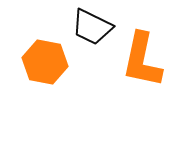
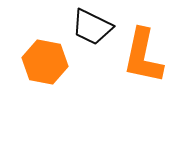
orange L-shape: moved 1 px right, 4 px up
